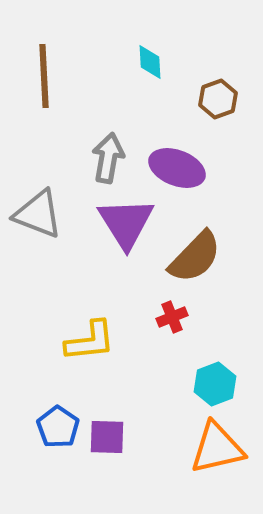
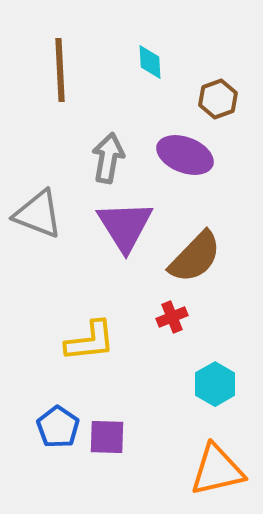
brown line: moved 16 px right, 6 px up
purple ellipse: moved 8 px right, 13 px up
purple triangle: moved 1 px left, 3 px down
cyan hexagon: rotated 9 degrees counterclockwise
orange triangle: moved 22 px down
